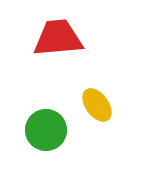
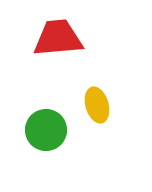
yellow ellipse: rotated 20 degrees clockwise
